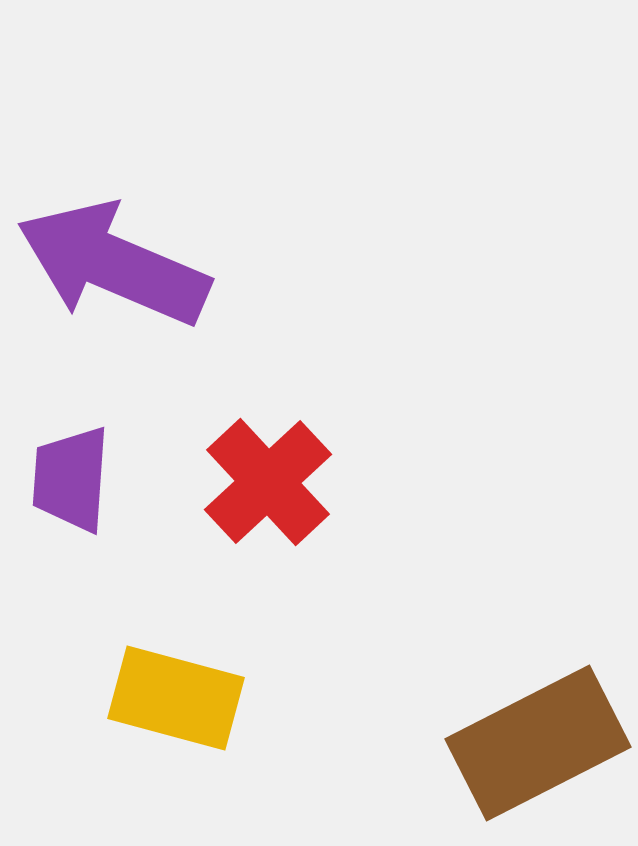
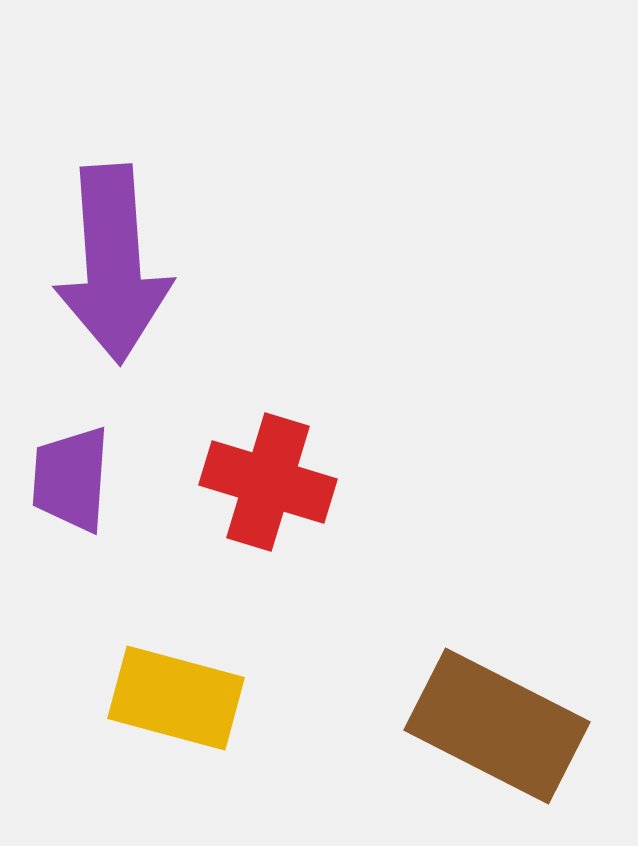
purple arrow: rotated 117 degrees counterclockwise
red cross: rotated 30 degrees counterclockwise
brown rectangle: moved 41 px left, 17 px up; rotated 54 degrees clockwise
